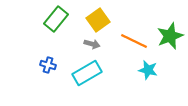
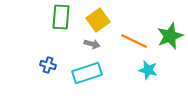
green rectangle: moved 5 px right, 2 px up; rotated 35 degrees counterclockwise
cyan rectangle: rotated 12 degrees clockwise
